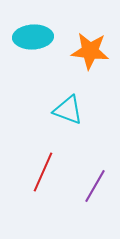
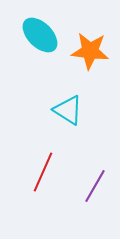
cyan ellipse: moved 7 px right, 2 px up; rotated 48 degrees clockwise
cyan triangle: rotated 12 degrees clockwise
